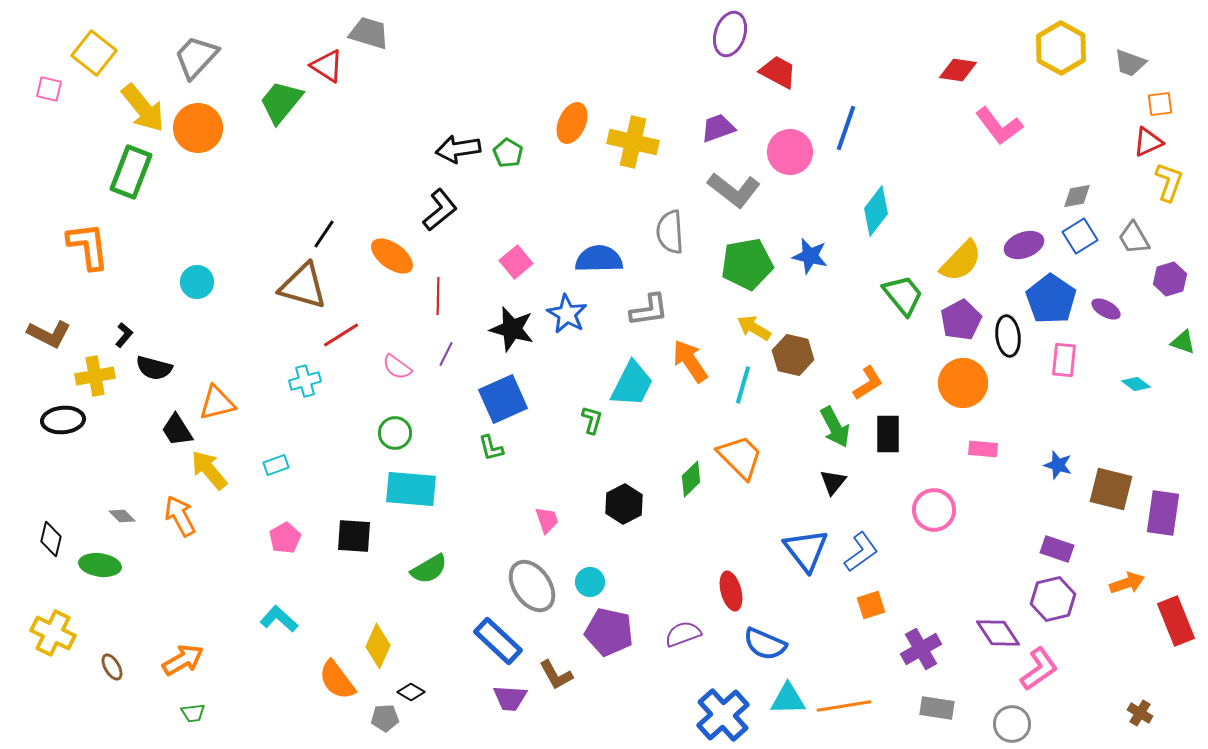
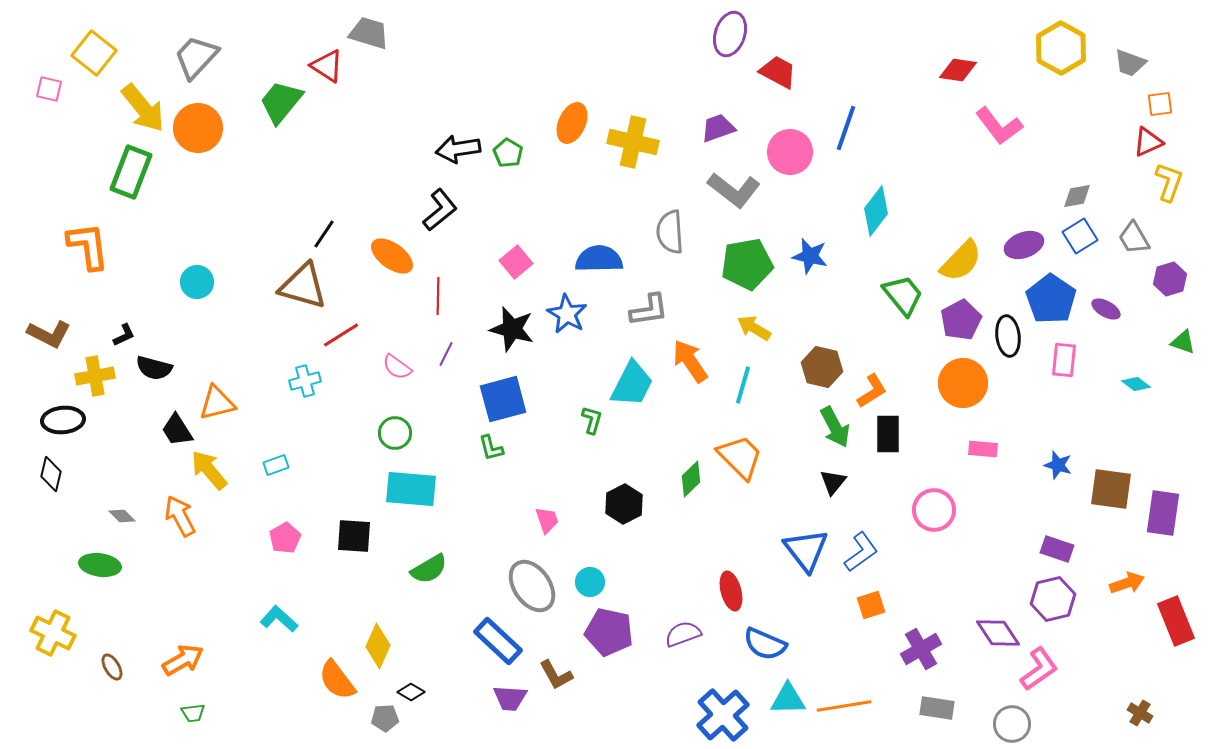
black L-shape at (124, 335): rotated 25 degrees clockwise
brown hexagon at (793, 355): moved 29 px right, 12 px down
orange L-shape at (868, 383): moved 4 px right, 8 px down
blue square at (503, 399): rotated 9 degrees clockwise
brown square at (1111, 489): rotated 6 degrees counterclockwise
black diamond at (51, 539): moved 65 px up
